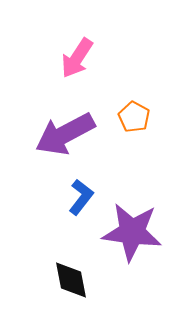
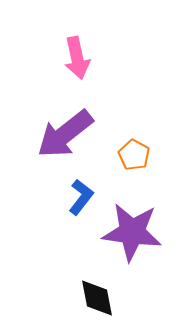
pink arrow: rotated 45 degrees counterclockwise
orange pentagon: moved 38 px down
purple arrow: rotated 10 degrees counterclockwise
black diamond: moved 26 px right, 18 px down
